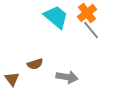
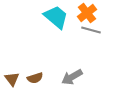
gray line: rotated 36 degrees counterclockwise
brown semicircle: moved 14 px down
gray arrow: moved 5 px right; rotated 140 degrees clockwise
